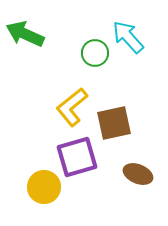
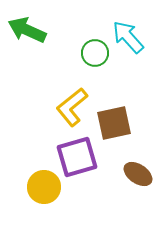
green arrow: moved 2 px right, 4 px up
brown ellipse: rotated 12 degrees clockwise
